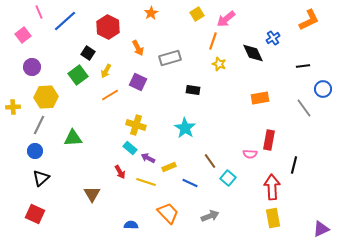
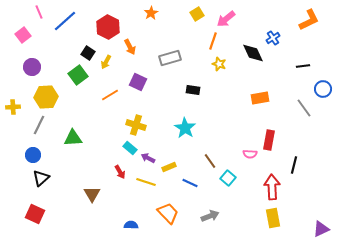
orange arrow at (138, 48): moved 8 px left, 1 px up
yellow arrow at (106, 71): moved 9 px up
blue circle at (35, 151): moved 2 px left, 4 px down
